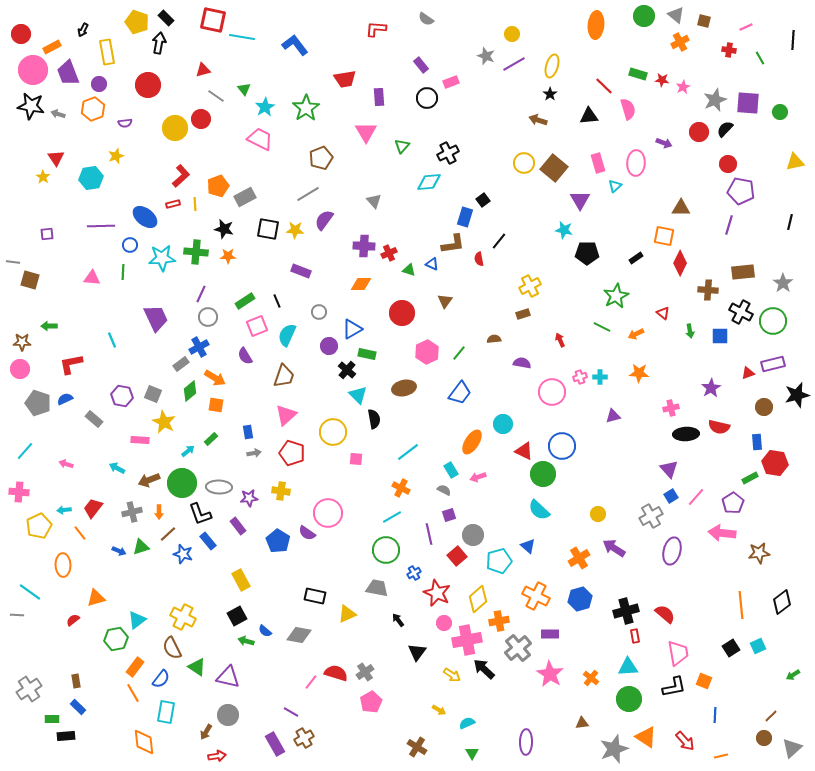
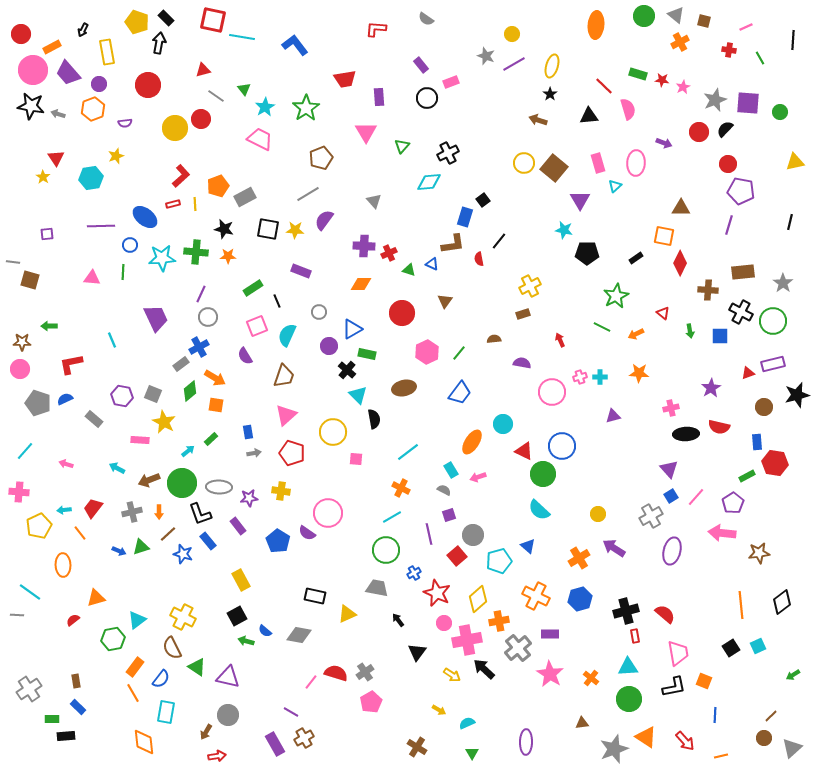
purple trapezoid at (68, 73): rotated 20 degrees counterclockwise
green rectangle at (245, 301): moved 8 px right, 13 px up
green rectangle at (750, 478): moved 3 px left, 2 px up
green hexagon at (116, 639): moved 3 px left
